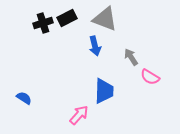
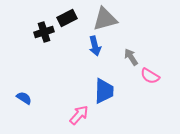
gray triangle: rotated 36 degrees counterclockwise
black cross: moved 1 px right, 9 px down
pink semicircle: moved 1 px up
